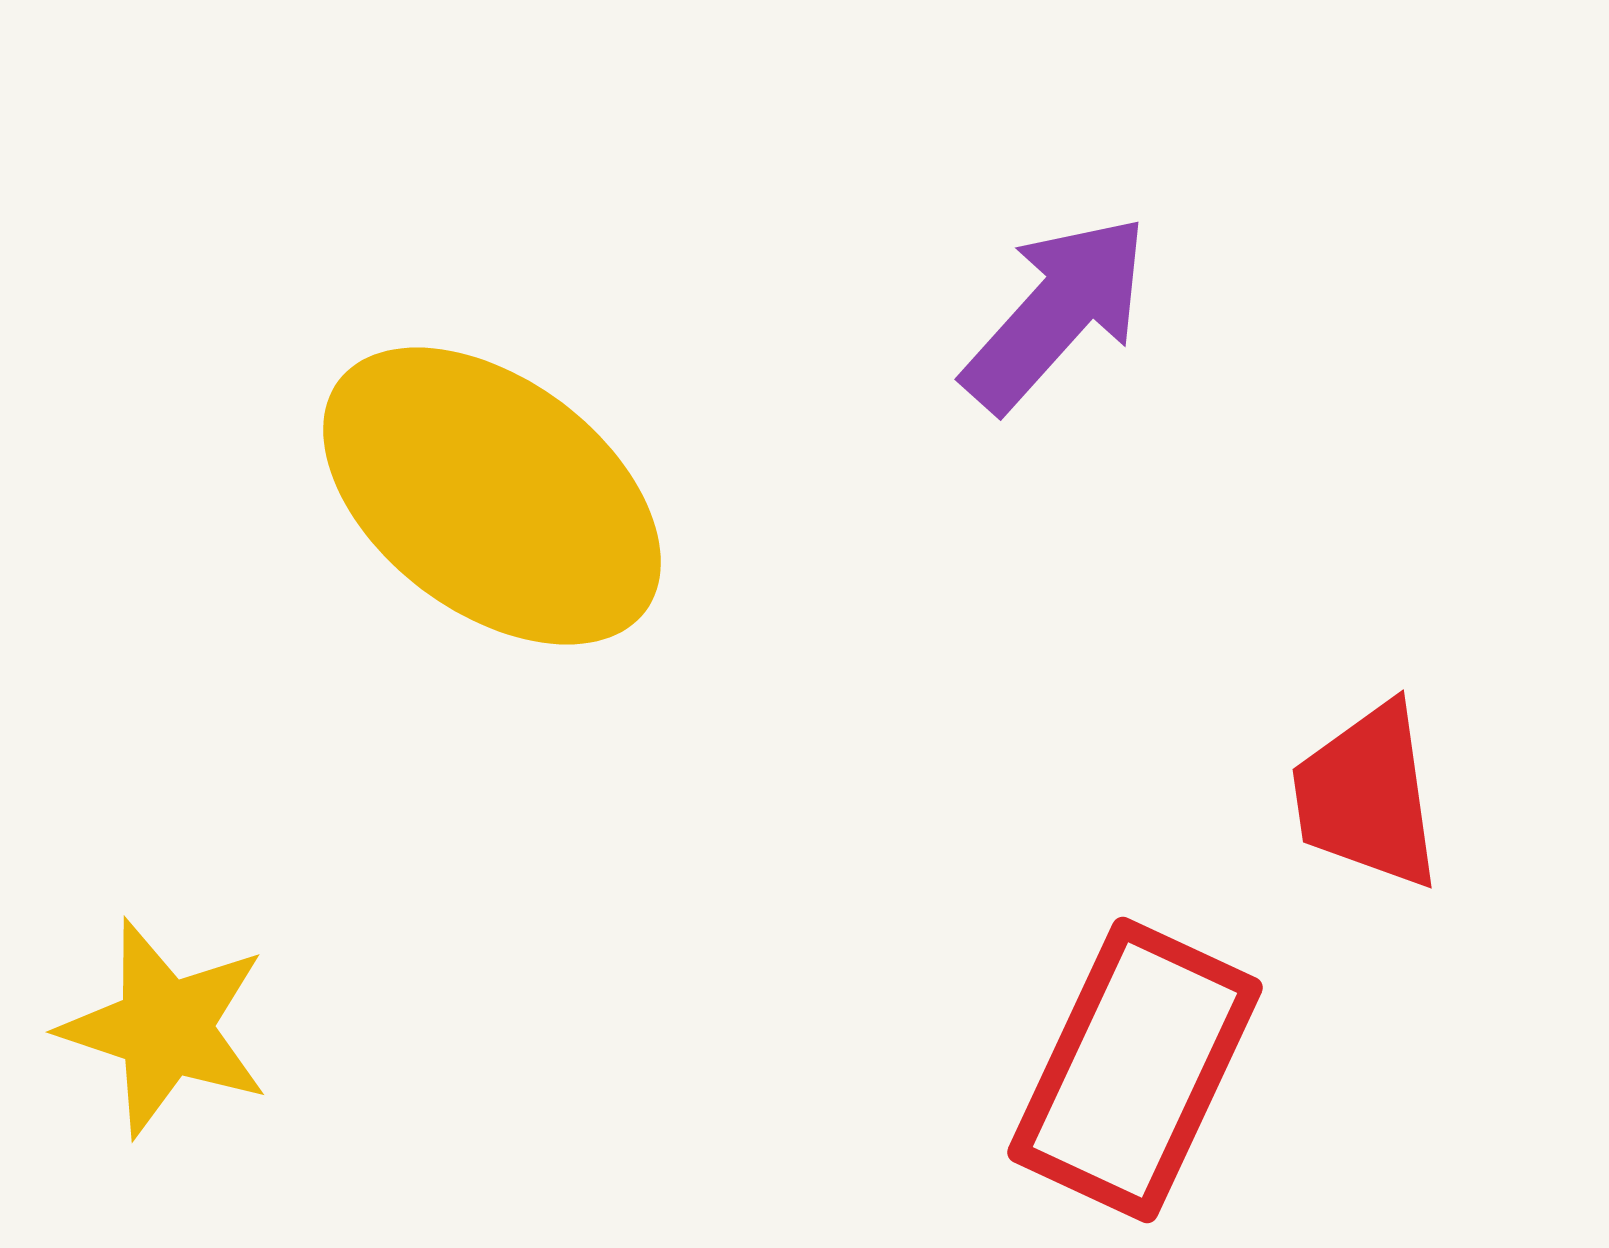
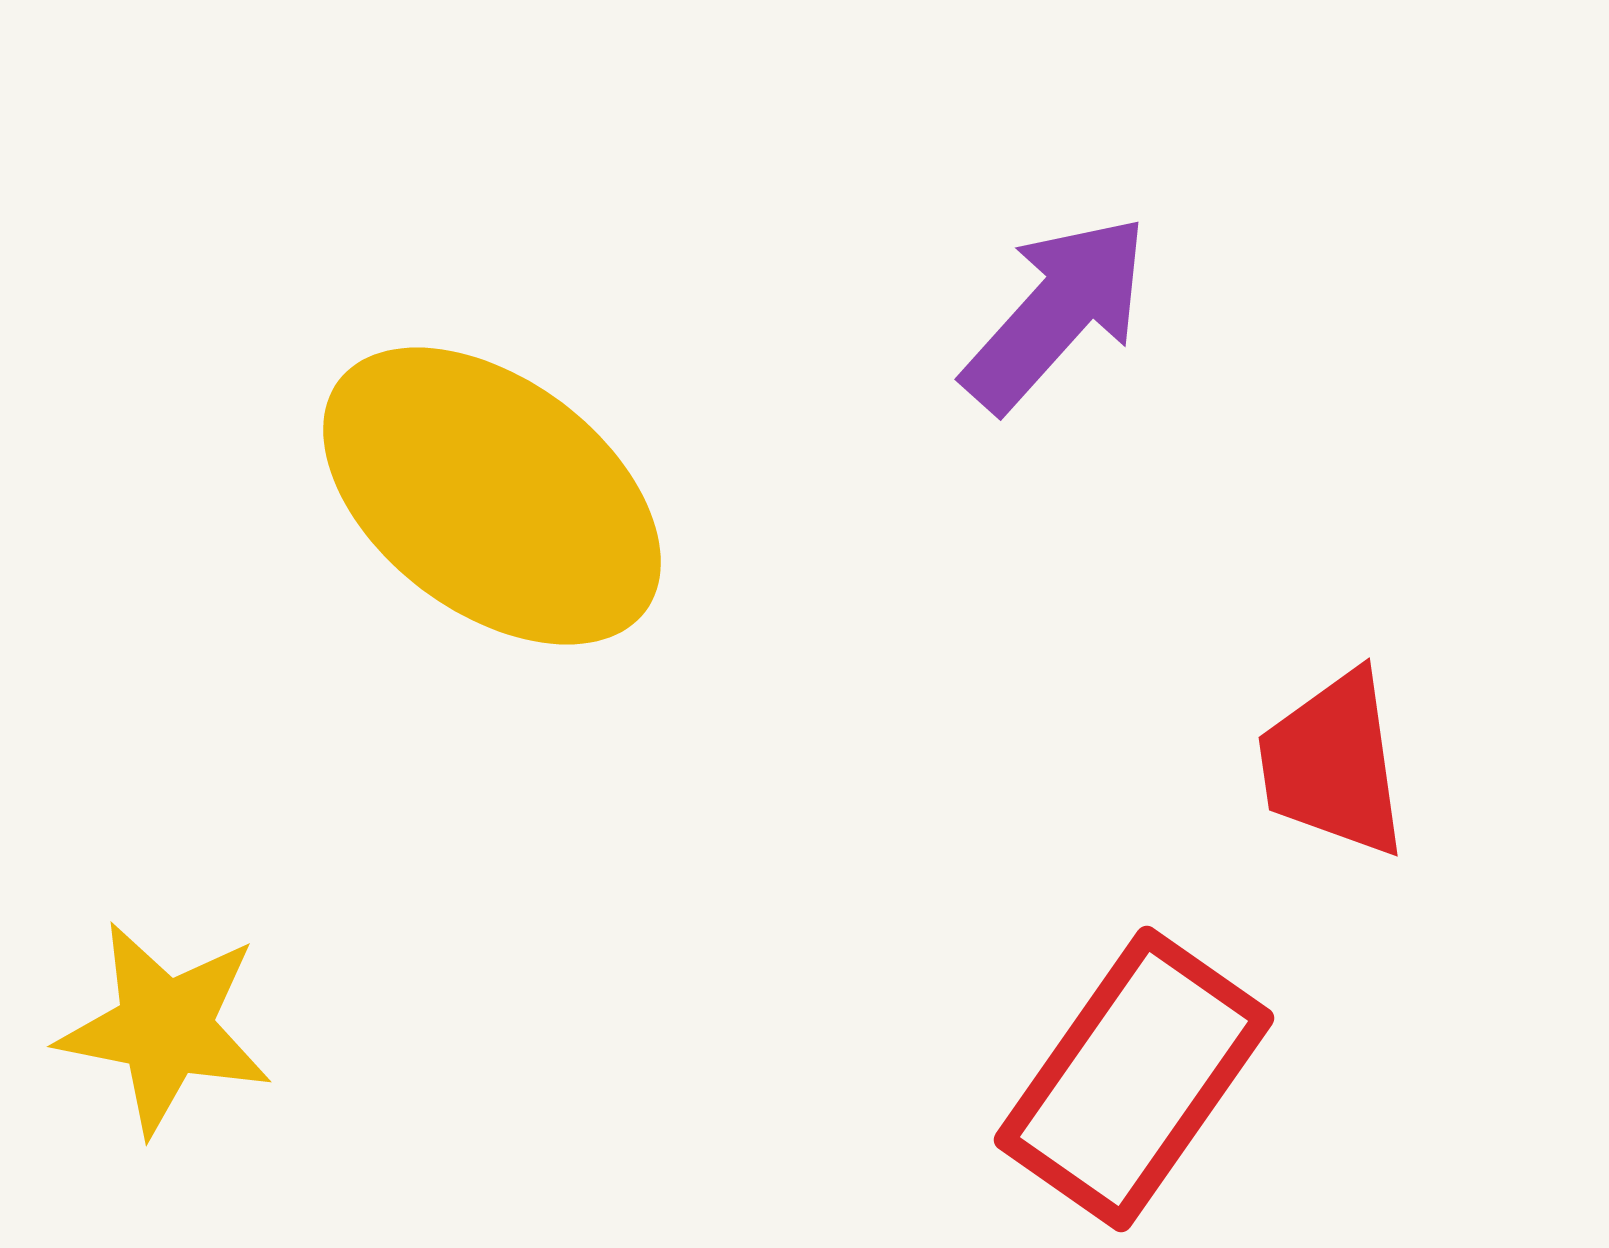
red trapezoid: moved 34 px left, 32 px up
yellow star: rotated 7 degrees counterclockwise
red rectangle: moved 1 px left, 9 px down; rotated 10 degrees clockwise
